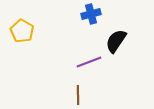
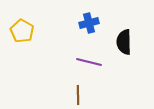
blue cross: moved 2 px left, 9 px down
black semicircle: moved 8 px right, 1 px down; rotated 35 degrees counterclockwise
purple line: rotated 35 degrees clockwise
